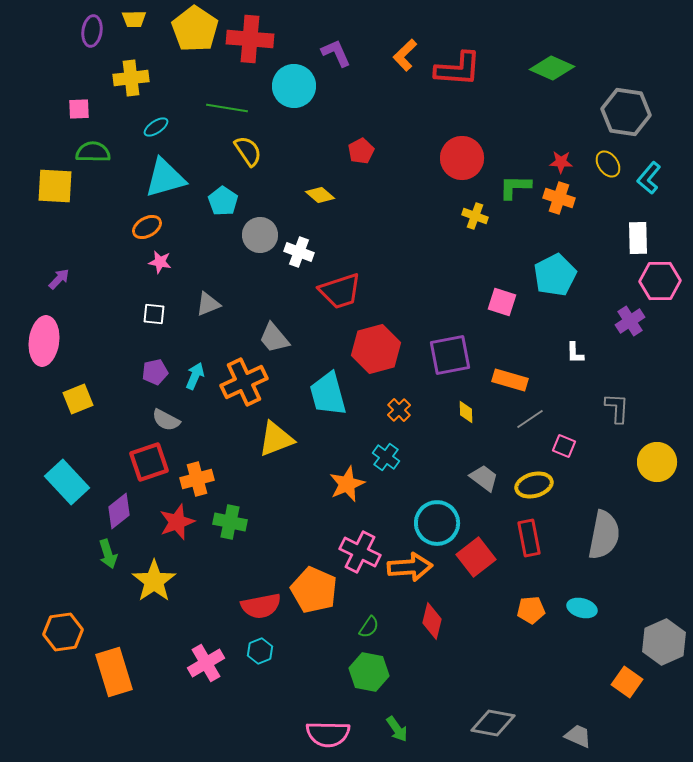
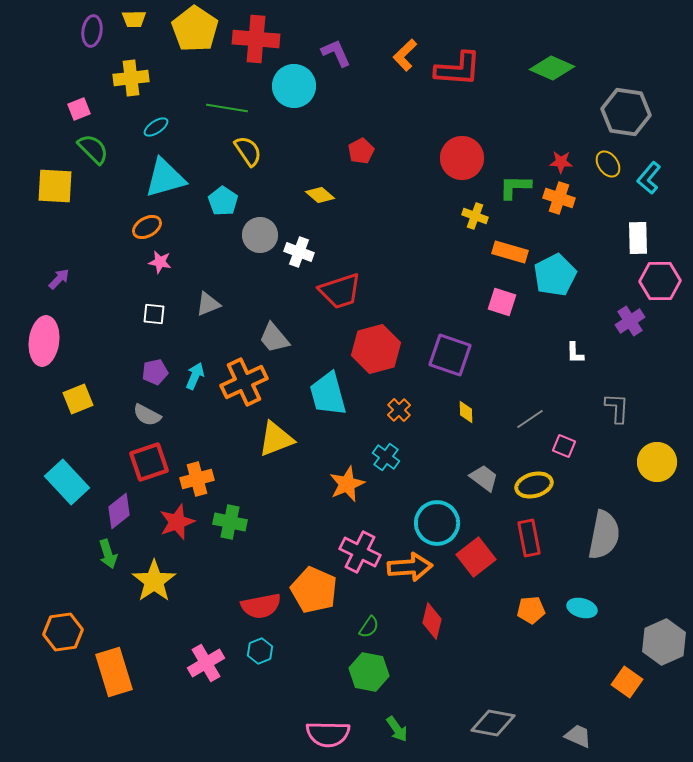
red cross at (250, 39): moved 6 px right
pink square at (79, 109): rotated 20 degrees counterclockwise
green semicircle at (93, 152): moved 3 px up; rotated 44 degrees clockwise
purple square at (450, 355): rotated 30 degrees clockwise
orange rectangle at (510, 380): moved 128 px up
gray semicircle at (166, 420): moved 19 px left, 5 px up
